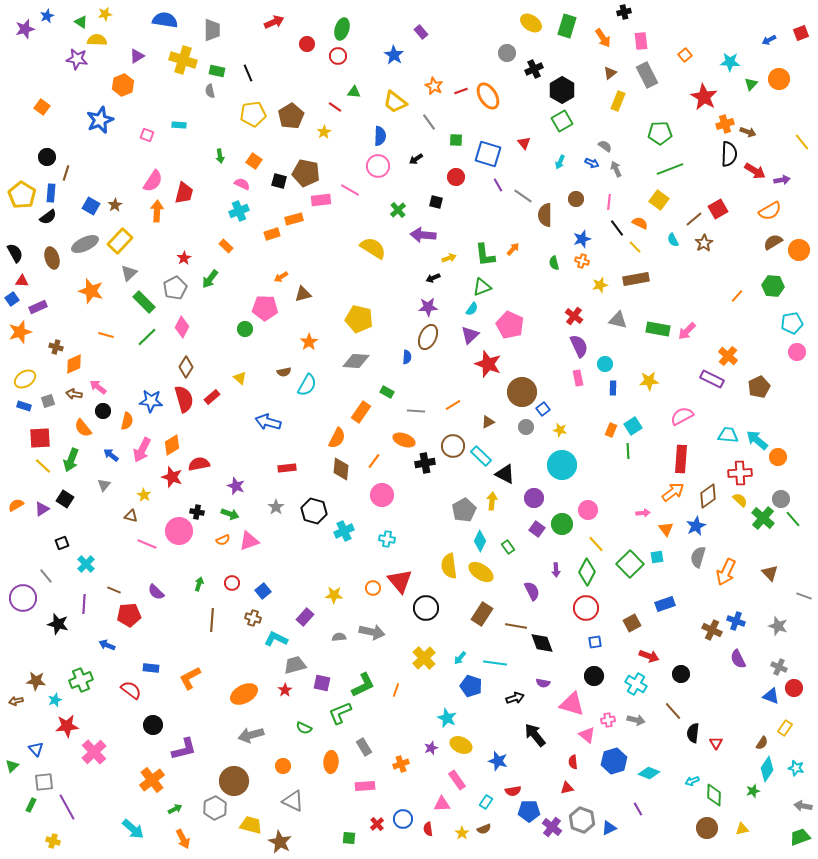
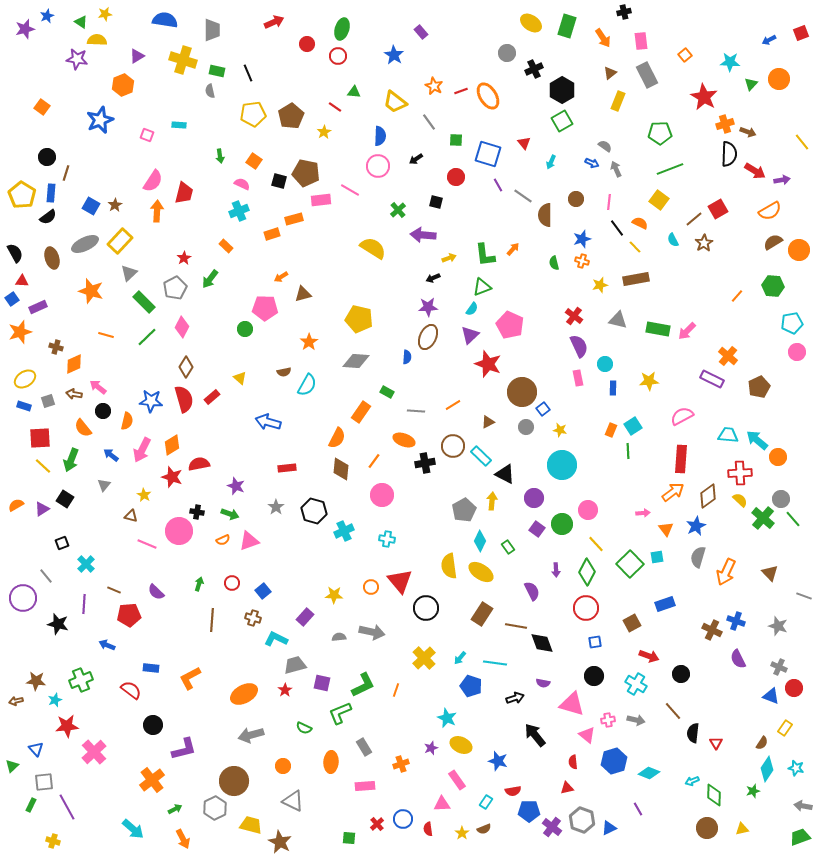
cyan arrow at (560, 162): moved 9 px left
orange circle at (373, 588): moved 2 px left, 1 px up
